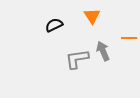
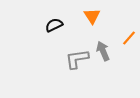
orange line: rotated 49 degrees counterclockwise
